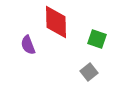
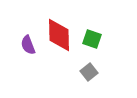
red diamond: moved 3 px right, 13 px down
green square: moved 5 px left
